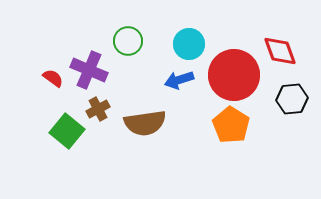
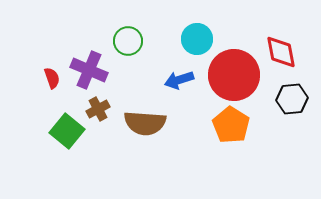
cyan circle: moved 8 px right, 5 px up
red diamond: moved 1 px right, 1 px down; rotated 9 degrees clockwise
red semicircle: moved 1 px left; rotated 35 degrees clockwise
brown semicircle: rotated 12 degrees clockwise
